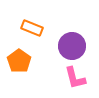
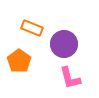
purple circle: moved 8 px left, 2 px up
pink L-shape: moved 5 px left
